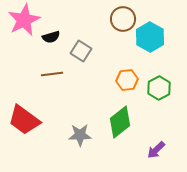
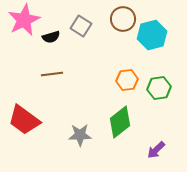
cyan hexagon: moved 2 px right, 2 px up; rotated 16 degrees clockwise
gray square: moved 25 px up
green hexagon: rotated 20 degrees clockwise
